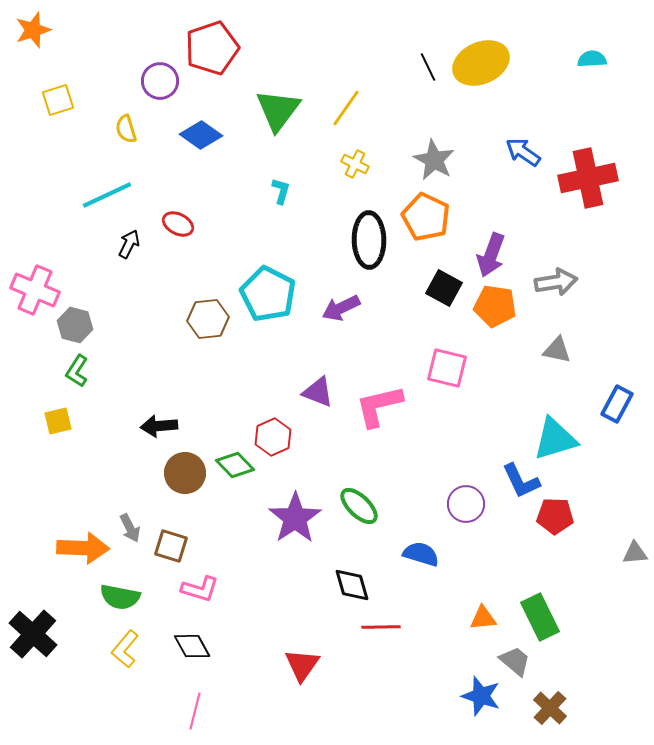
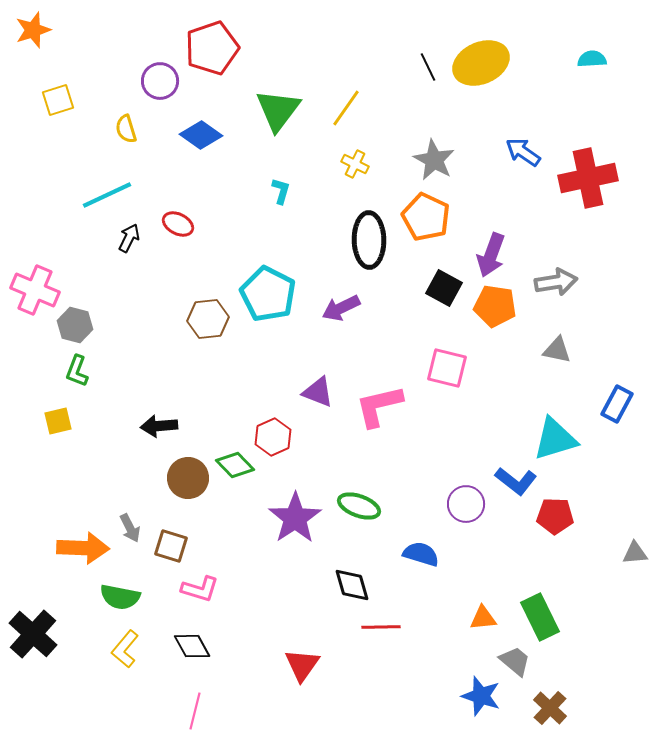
black arrow at (129, 244): moved 6 px up
green L-shape at (77, 371): rotated 12 degrees counterclockwise
brown circle at (185, 473): moved 3 px right, 5 px down
blue L-shape at (521, 481): moved 5 px left; rotated 27 degrees counterclockwise
green ellipse at (359, 506): rotated 24 degrees counterclockwise
